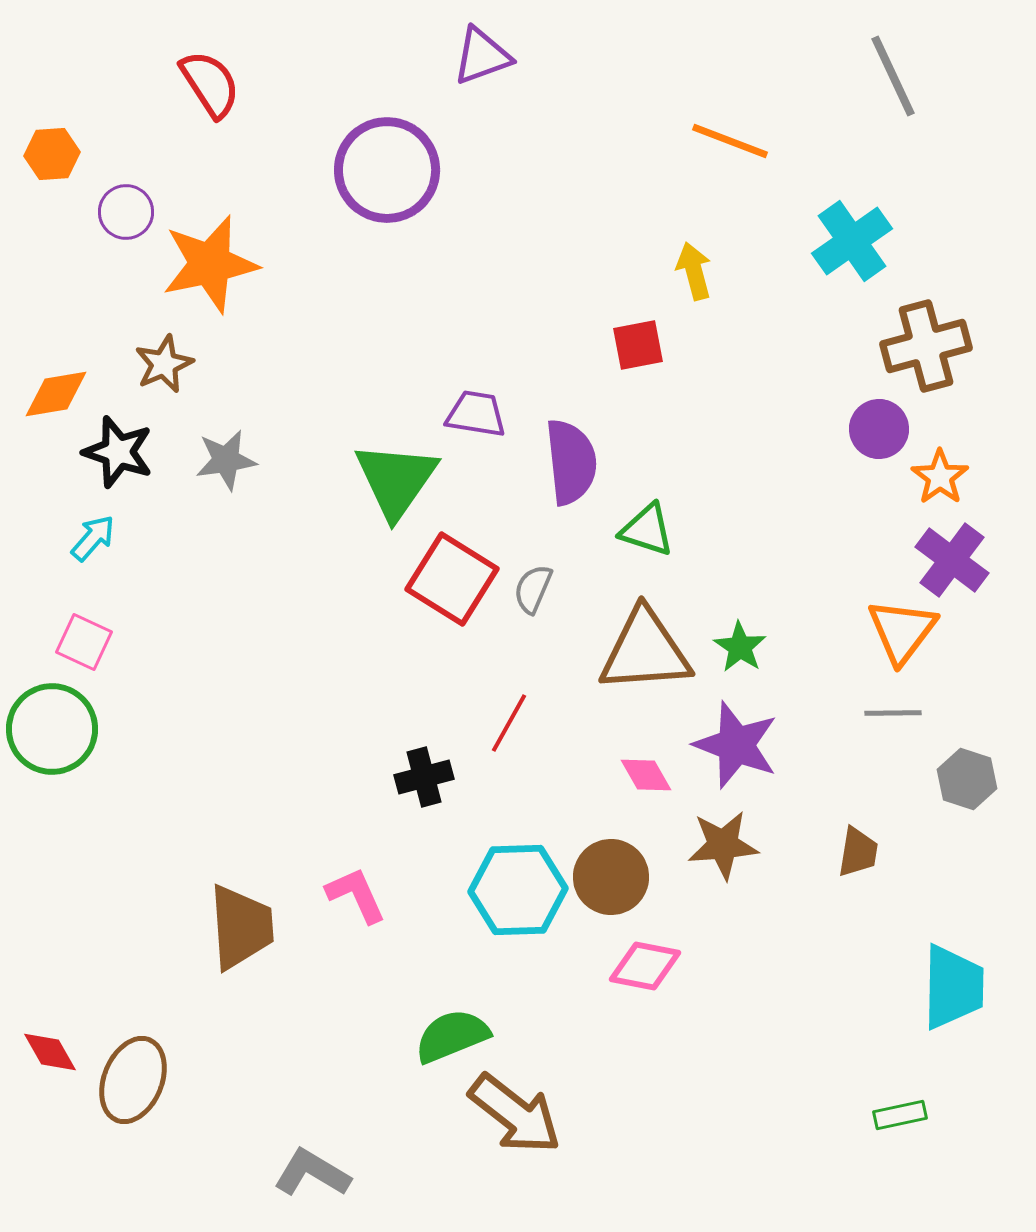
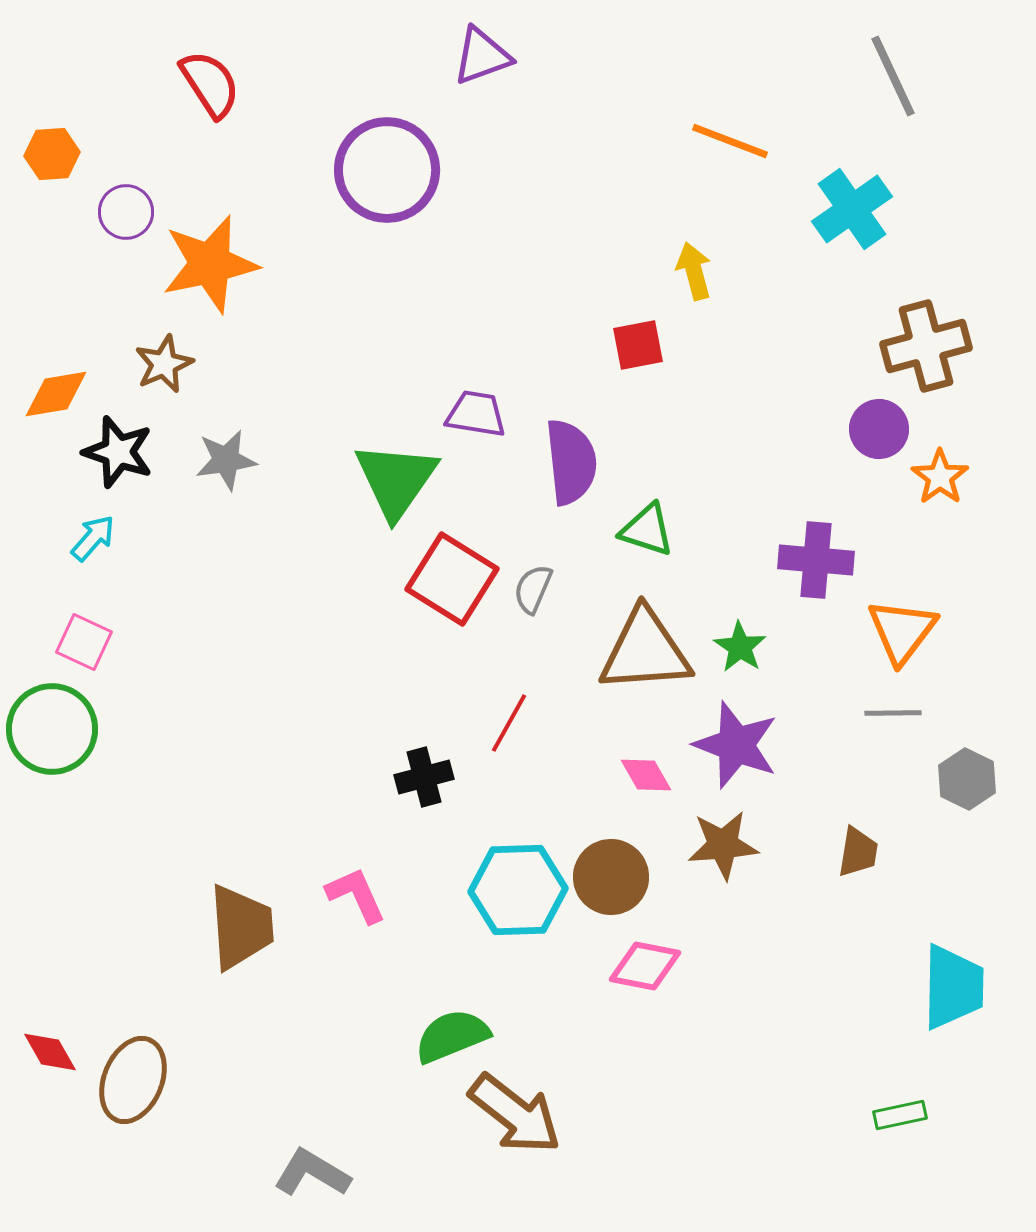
cyan cross at (852, 241): moved 32 px up
purple cross at (952, 560): moved 136 px left; rotated 32 degrees counterclockwise
gray hexagon at (967, 779): rotated 8 degrees clockwise
